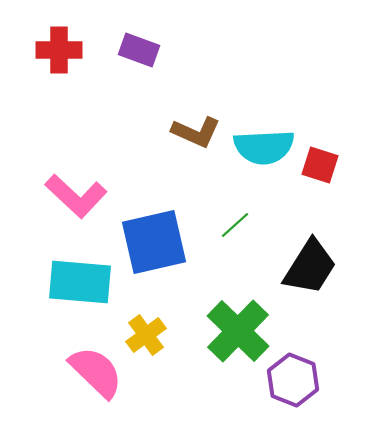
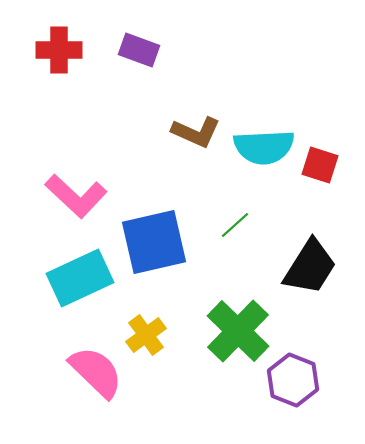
cyan rectangle: moved 4 px up; rotated 30 degrees counterclockwise
